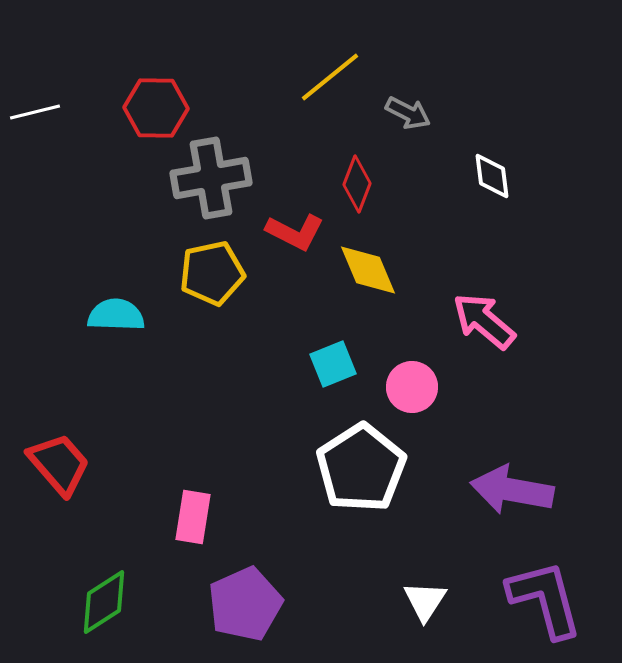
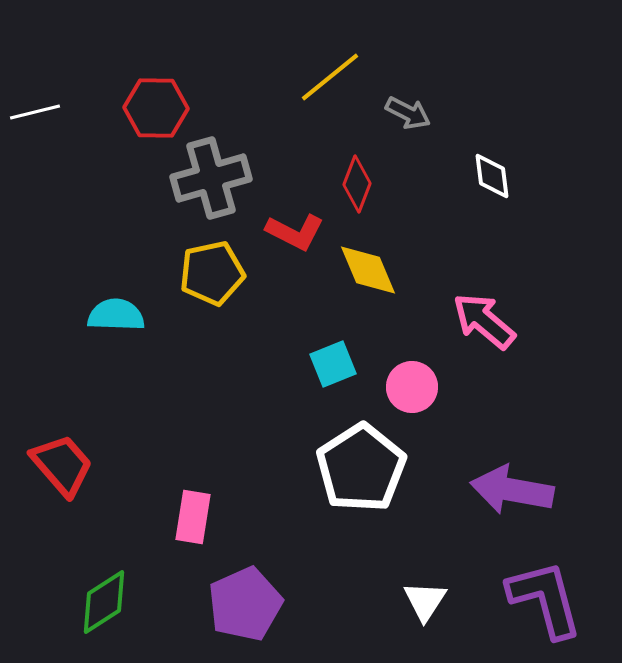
gray cross: rotated 6 degrees counterclockwise
red trapezoid: moved 3 px right, 1 px down
